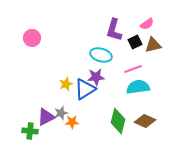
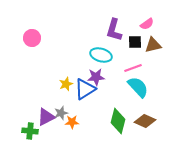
black square: rotated 24 degrees clockwise
pink line: moved 1 px up
cyan semicircle: rotated 55 degrees clockwise
